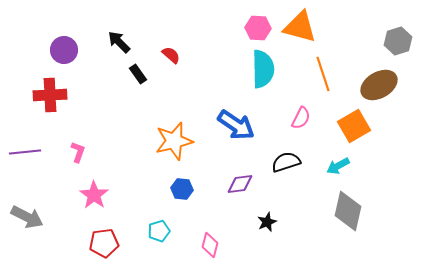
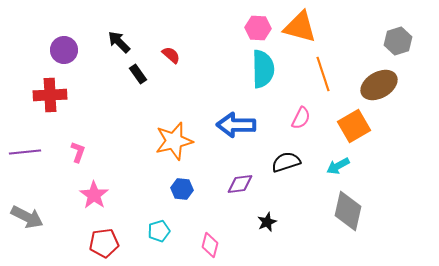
blue arrow: rotated 147 degrees clockwise
